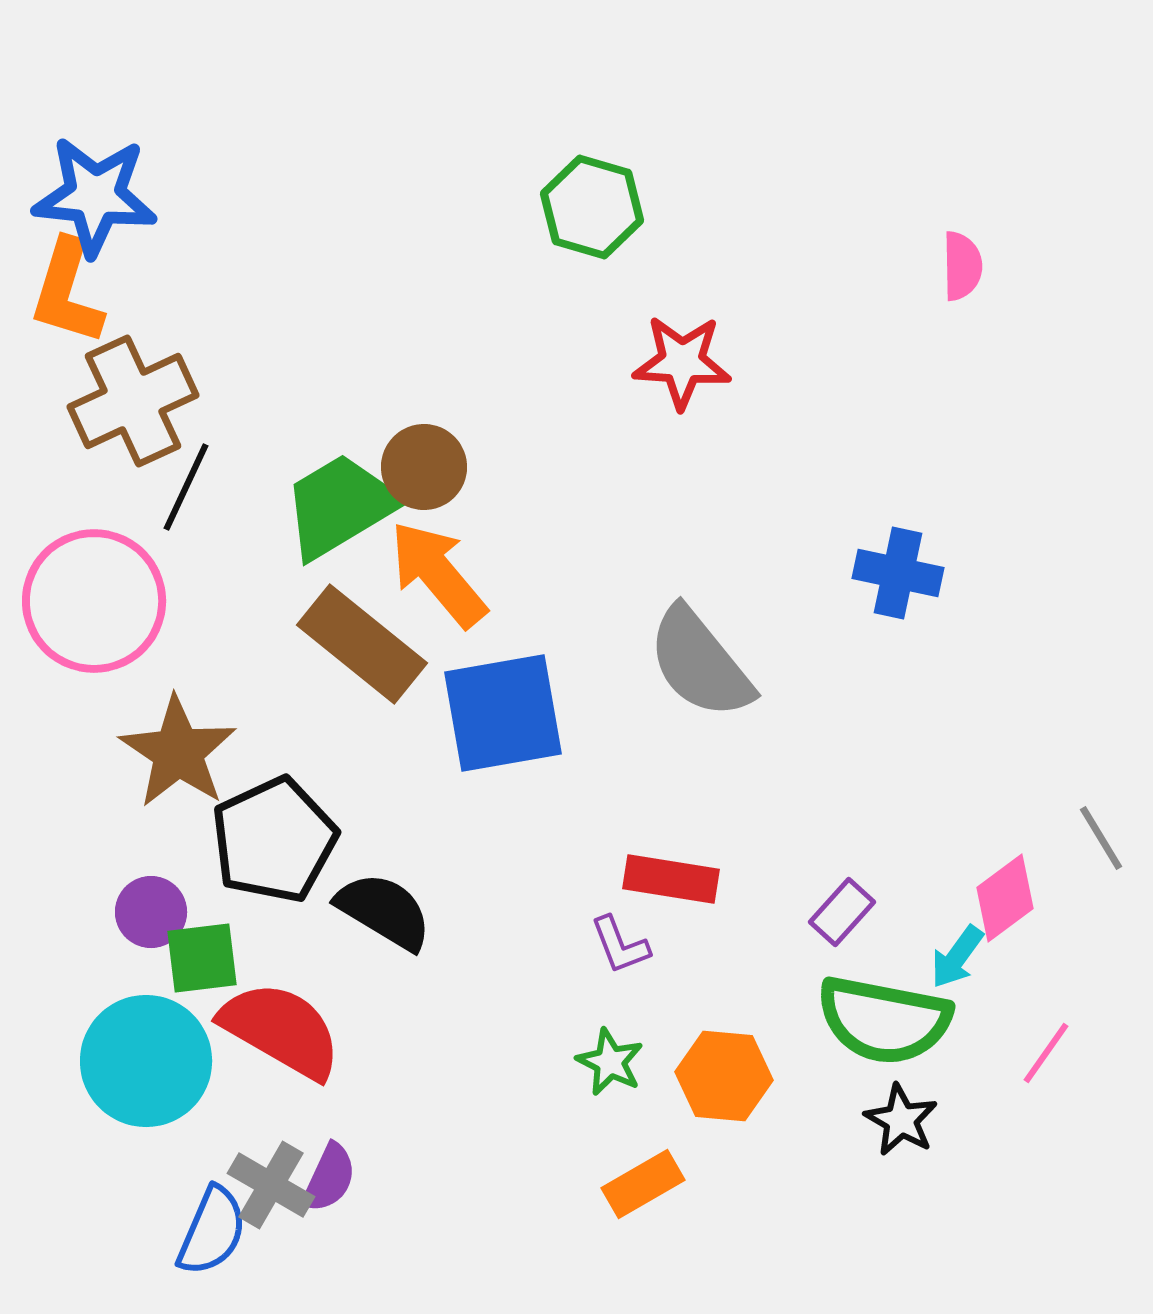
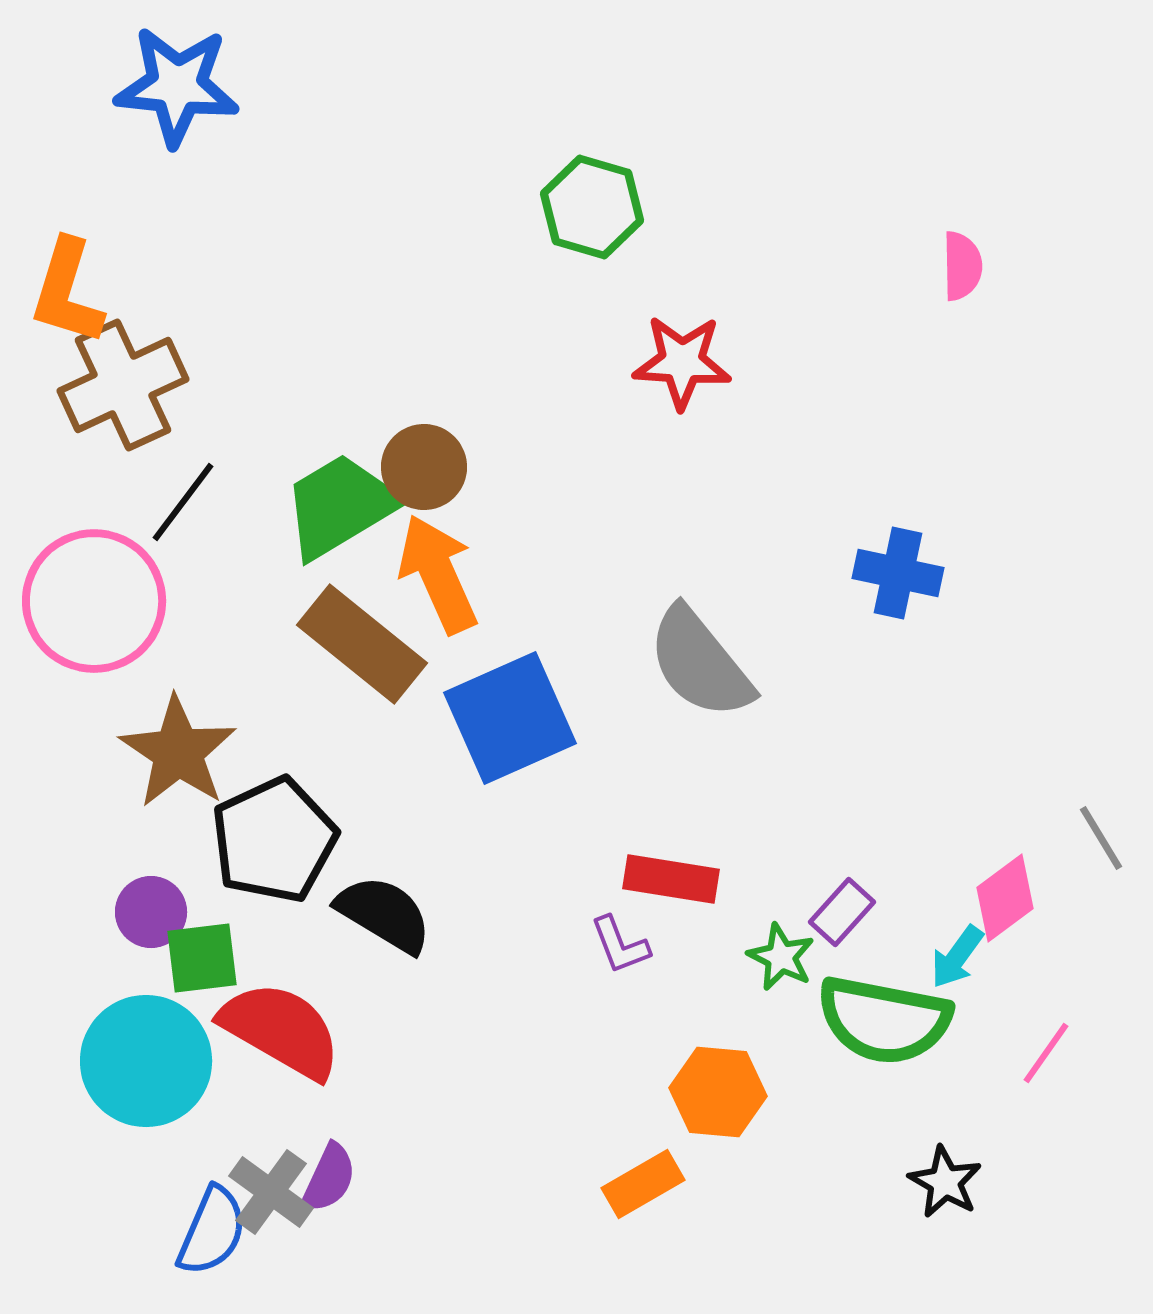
blue star: moved 82 px right, 110 px up
brown cross: moved 10 px left, 16 px up
black line: moved 3 px left, 15 px down; rotated 12 degrees clockwise
orange arrow: rotated 16 degrees clockwise
blue square: moved 7 px right, 5 px down; rotated 14 degrees counterclockwise
black semicircle: moved 3 px down
green star: moved 171 px right, 105 px up
orange hexagon: moved 6 px left, 16 px down
black star: moved 44 px right, 62 px down
gray cross: moved 7 px down; rotated 6 degrees clockwise
